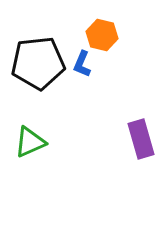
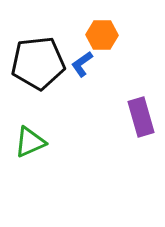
orange hexagon: rotated 12 degrees counterclockwise
blue L-shape: rotated 32 degrees clockwise
purple rectangle: moved 22 px up
